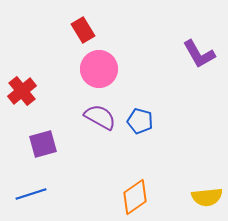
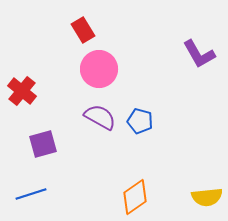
red cross: rotated 12 degrees counterclockwise
